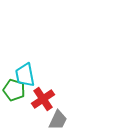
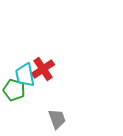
red cross: moved 30 px up
gray trapezoid: moved 1 px left, 1 px up; rotated 45 degrees counterclockwise
